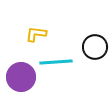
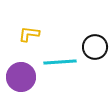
yellow L-shape: moved 7 px left
cyan line: moved 4 px right
